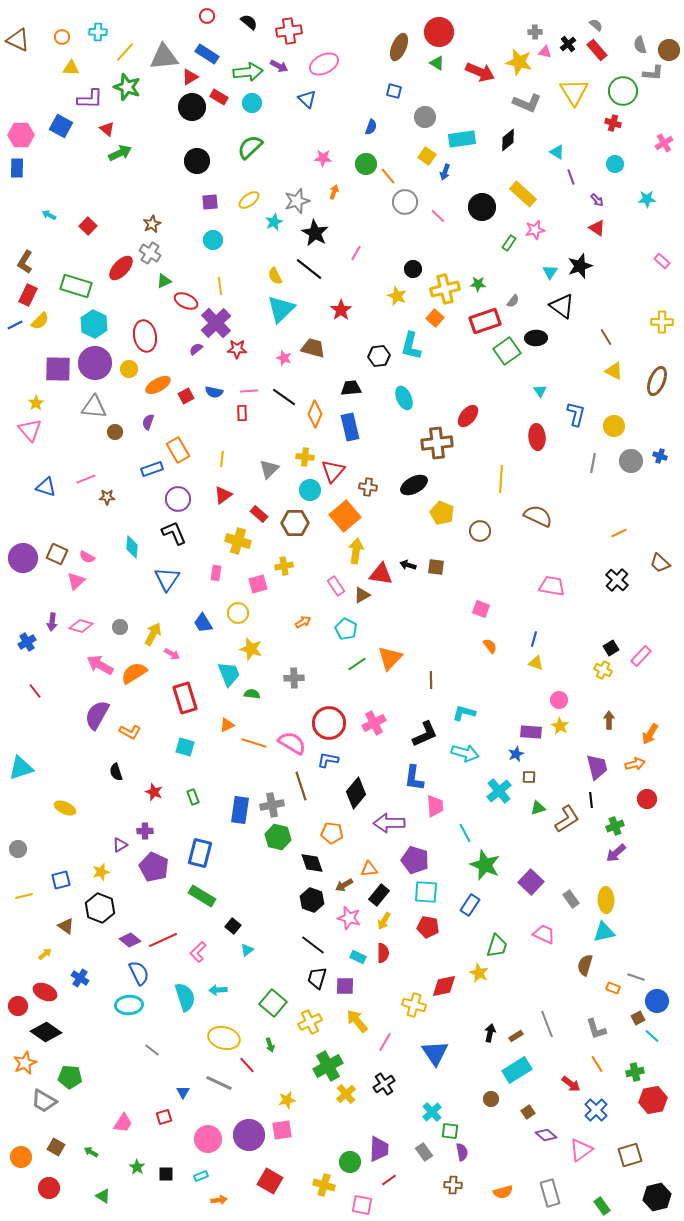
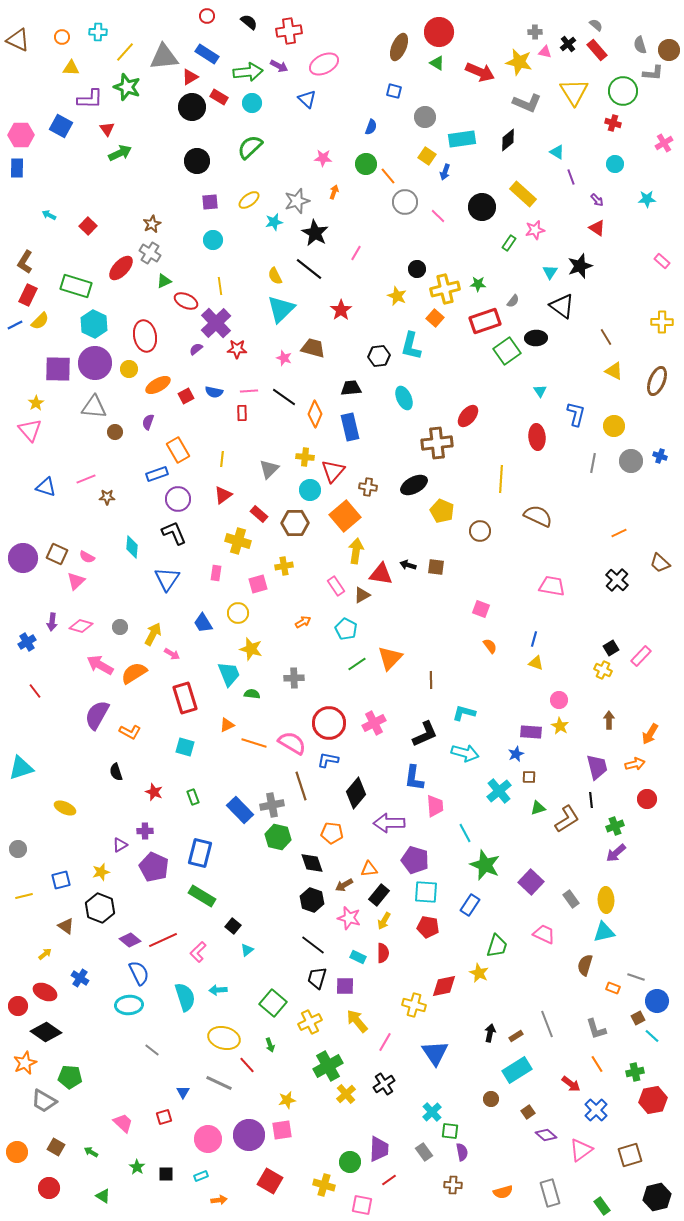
red triangle at (107, 129): rotated 14 degrees clockwise
cyan star at (274, 222): rotated 12 degrees clockwise
black circle at (413, 269): moved 4 px right
blue rectangle at (152, 469): moved 5 px right, 5 px down
yellow pentagon at (442, 513): moved 2 px up
blue rectangle at (240, 810): rotated 52 degrees counterclockwise
pink trapezoid at (123, 1123): rotated 80 degrees counterclockwise
orange circle at (21, 1157): moved 4 px left, 5 px up
